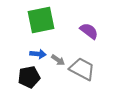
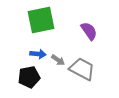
purple semicircle: rotated 18 degrees clockwise
